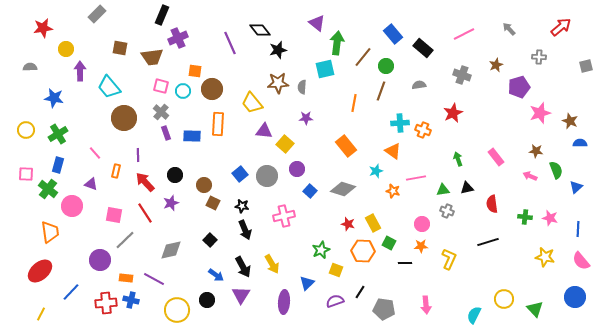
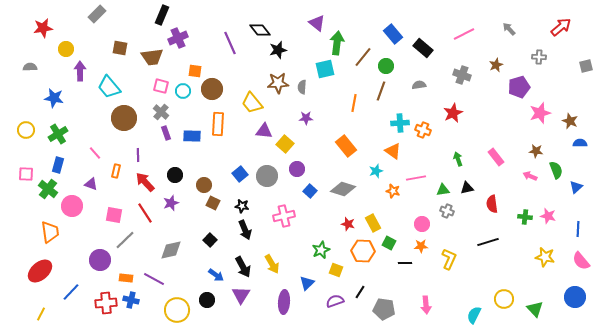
pink star at (550, 218): moved 2 px left, 2 px up
